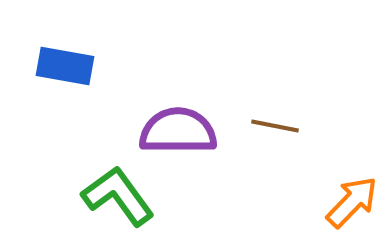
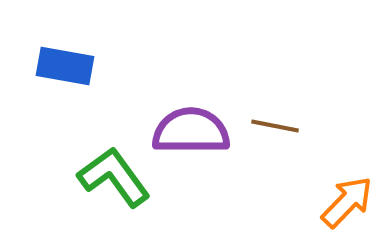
purple semicircle: moved 13 px right
green L-shape: moved 4 px left, 19 px up
orange arrow: moved 5 px left
